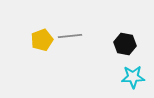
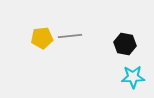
yellow pentagon: moved 2 px up; rotated 15 degrees clockwise
